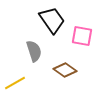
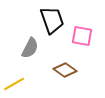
black trapezoid: rotated 16 degrees clockwise
gray semicircle: moved 4 px left, 3 px up; rotated 45 degrees clockwise
yellow line: moved 1 px left, 1 px down
